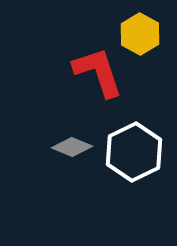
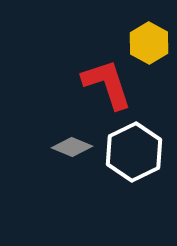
yellow hexagon: moved 9 px right, 9 px down
red L-shape: moved 9 px right, 12 px down
